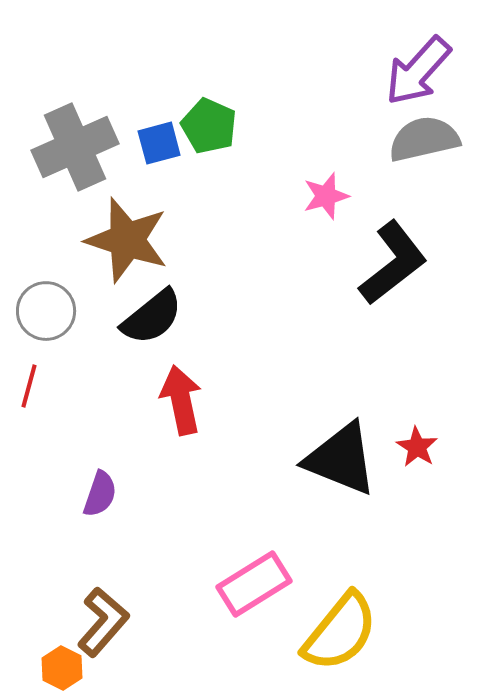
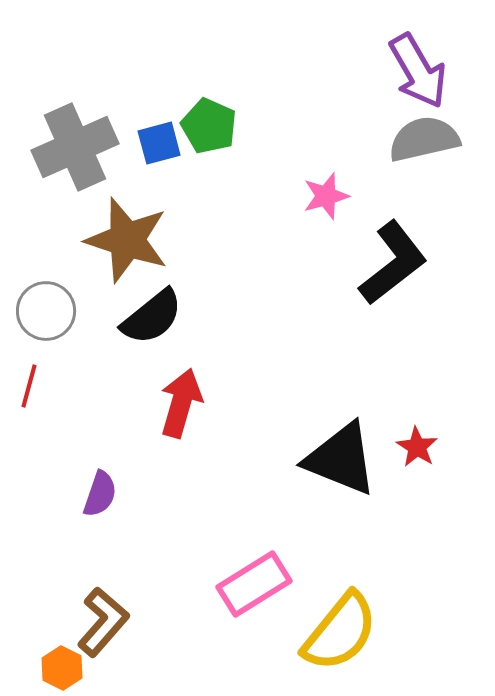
purple arrow: rotated 72 degrees counterclockwise
red arrow: moved 3 px down; rotated 28 degrees clockwise
